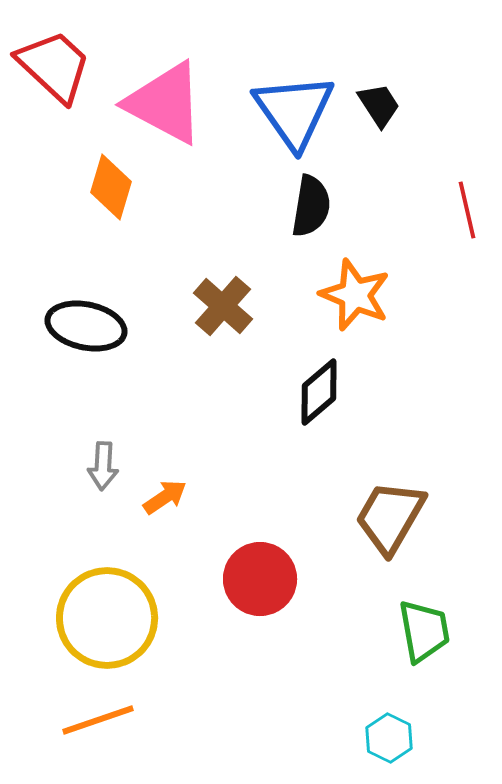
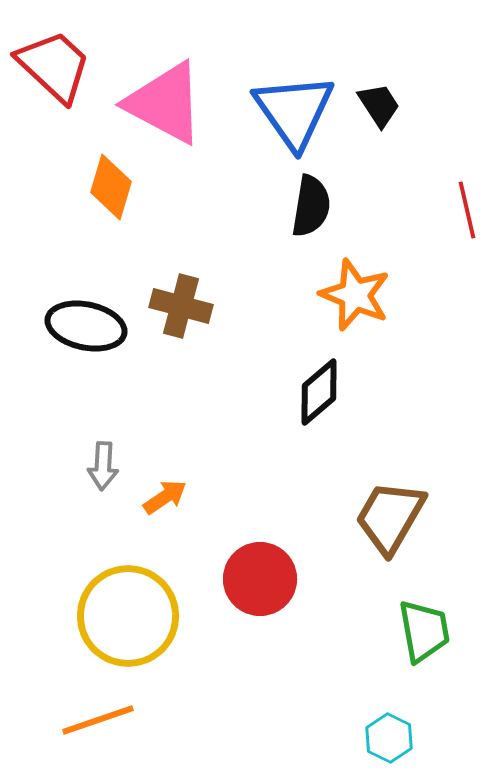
brown cross: moved 42 px left; rotated 26 degrees counterclockwise
yellow circle: moved 21 px right, 2 px up
